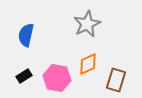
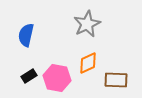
orange diamond: moved 1 px up
black rectangle: moved 5 px right
brown rectangle: rotated 75 degrees clockwise
